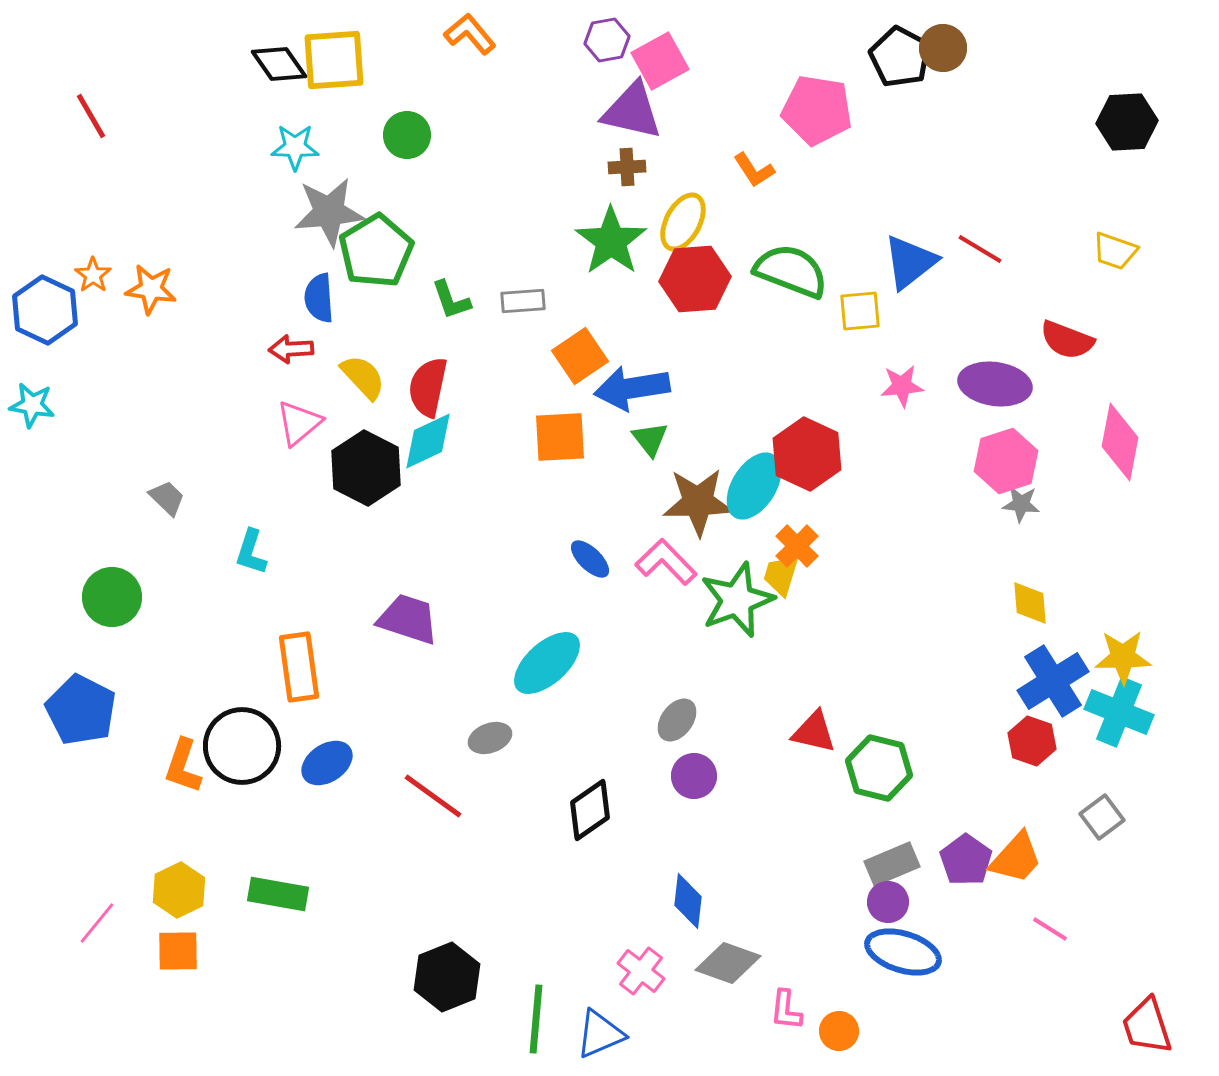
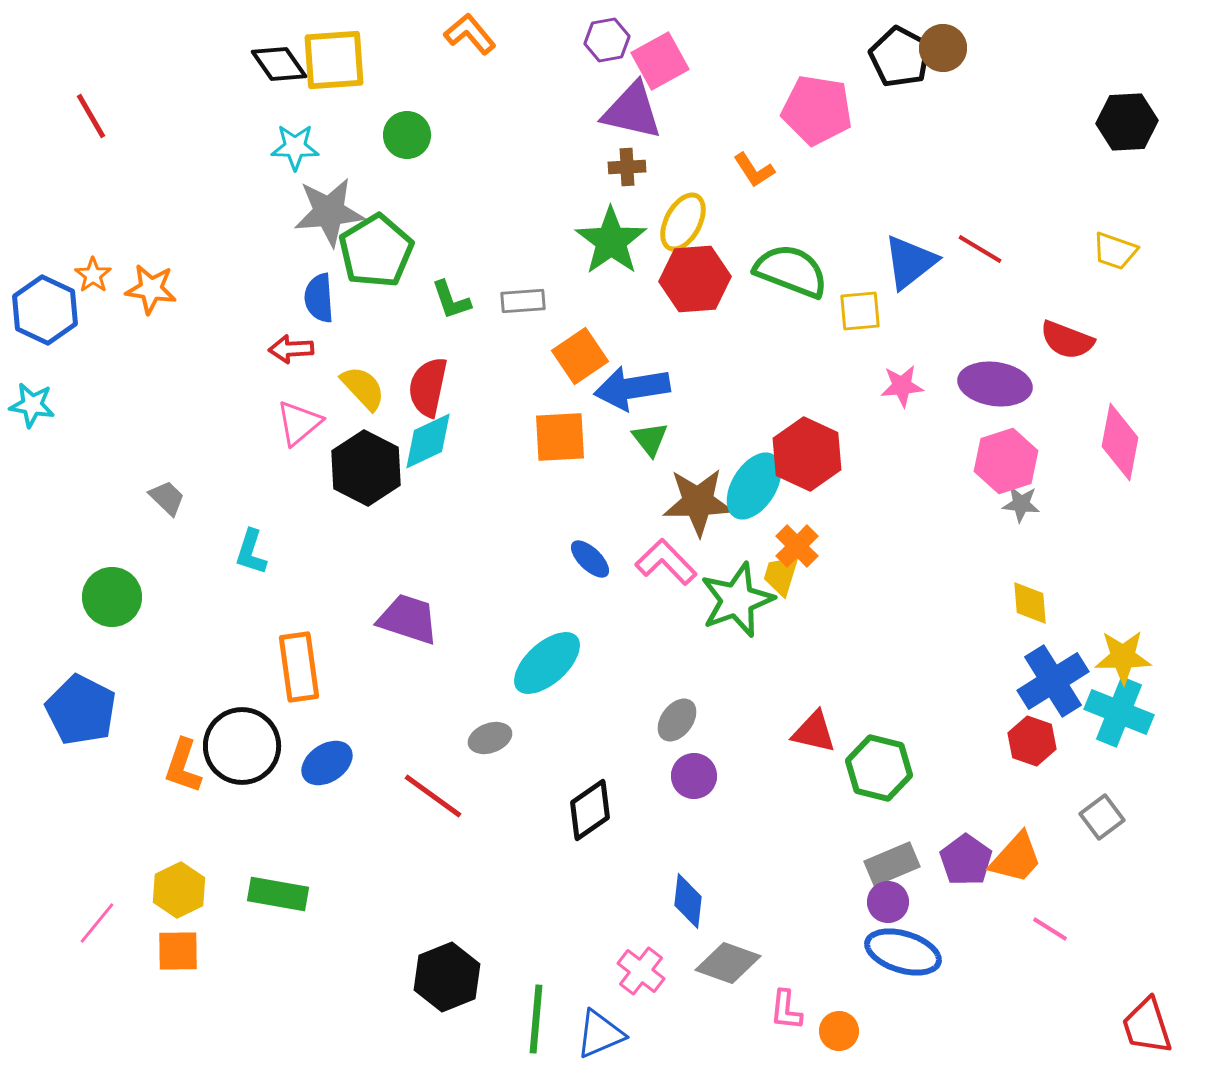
yellow semicircle at (363, 377): moved 11 px down
